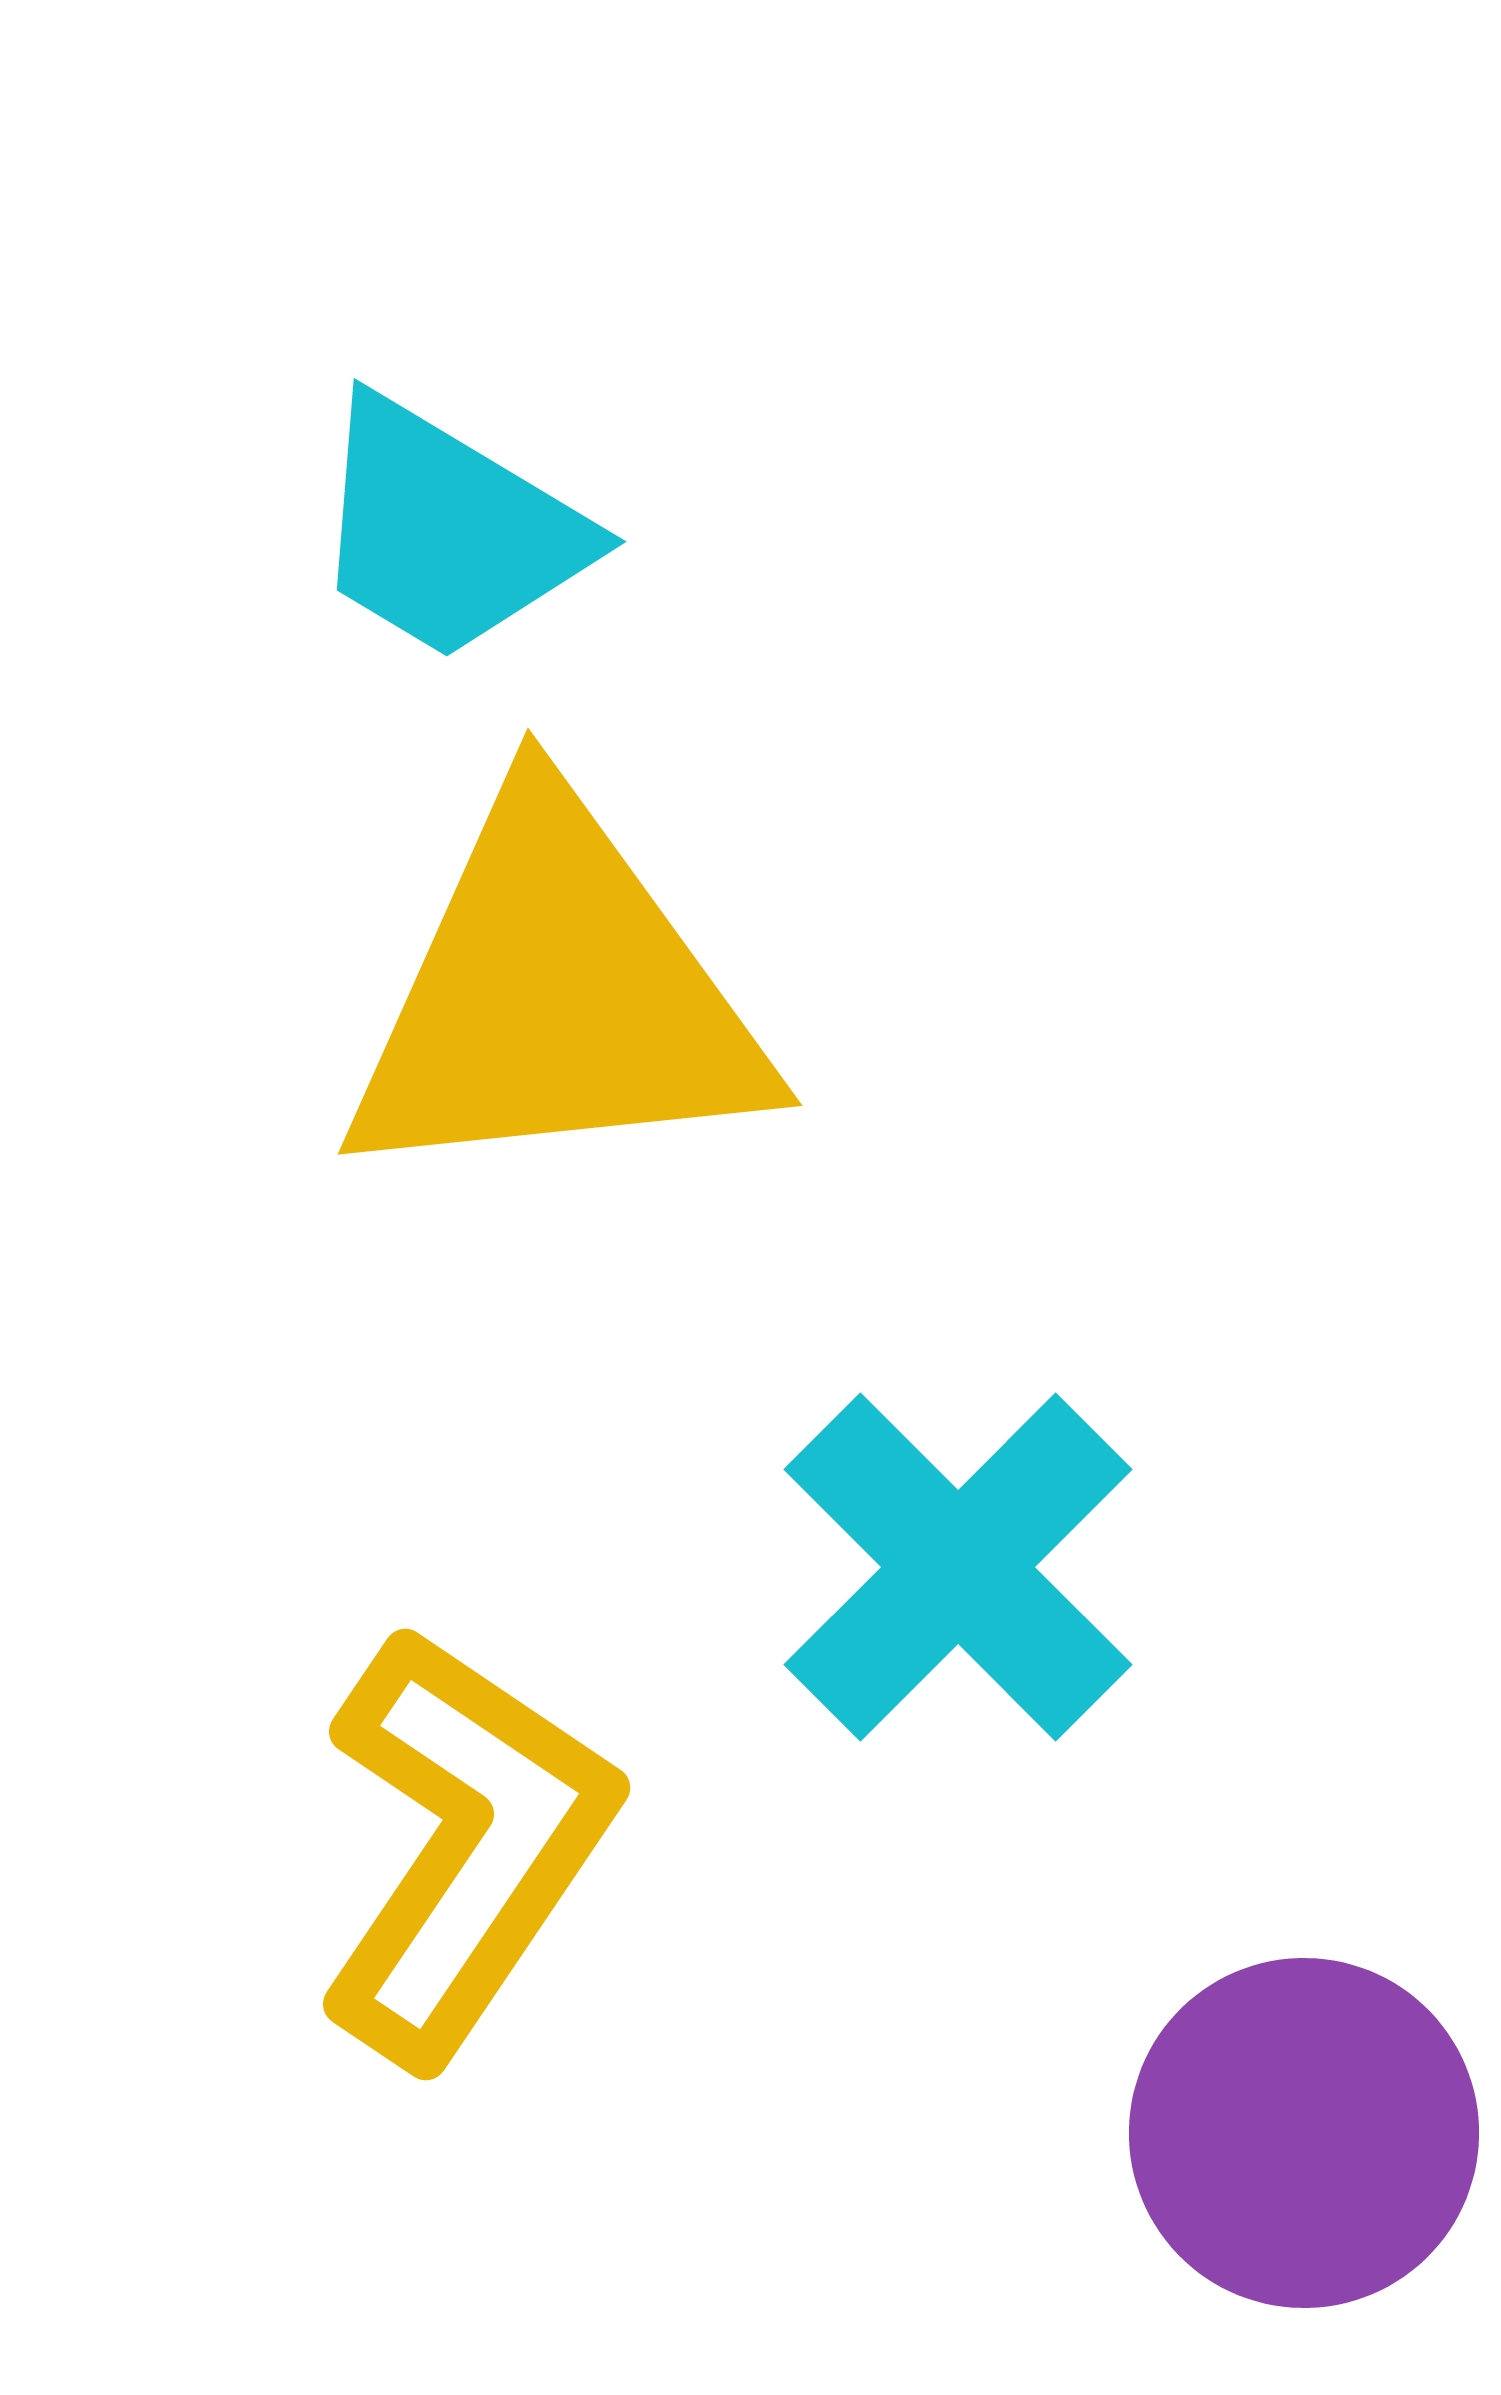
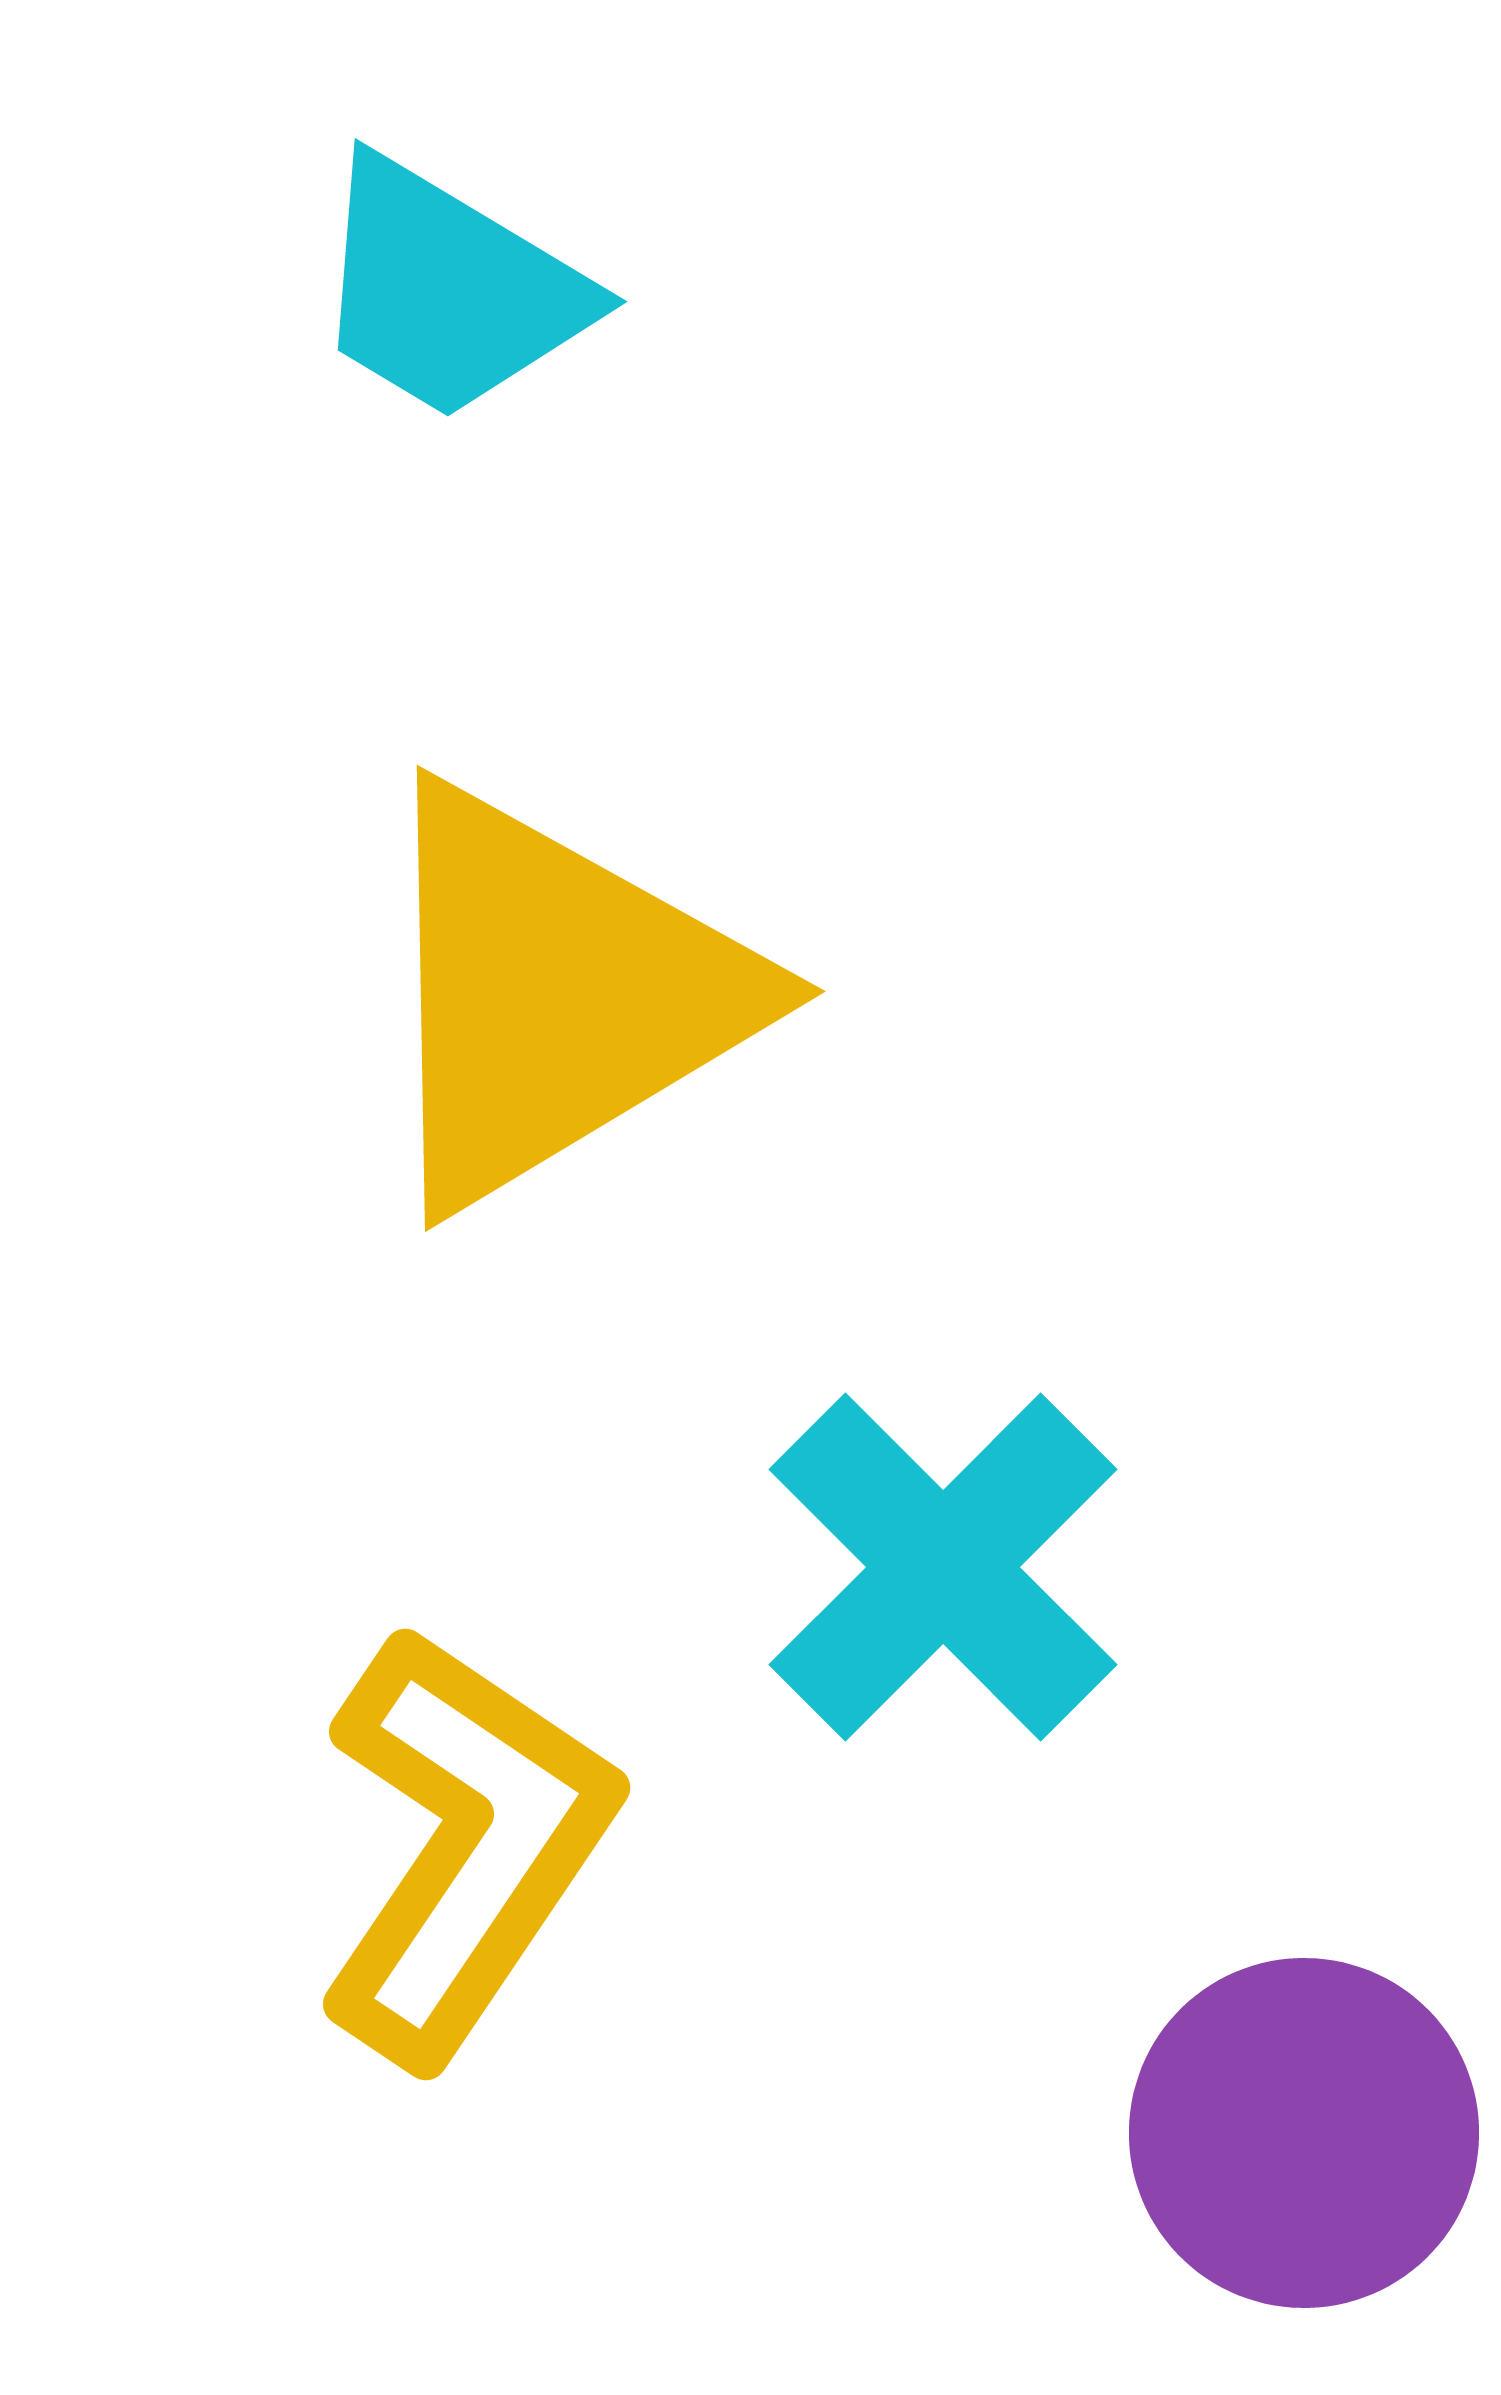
cyan trapezoid: moved 1 px right, 240 px up
yellow triangle: rotated 25 degrees counterclockwise
cyan cross: moved 15 px left
